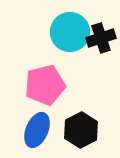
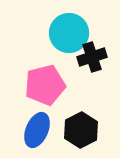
cyan circle: moved 1 px left, 1 px down
black cross: moved 9 px left, 19 px down
